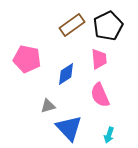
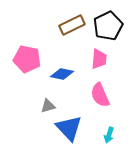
brown rectangle: rotated 10 degrees clockwise
pink trapezoid: rotated 10 degrees clockwise
blue diamond: moved 4 px left; rotated 45 degrees clockwise
